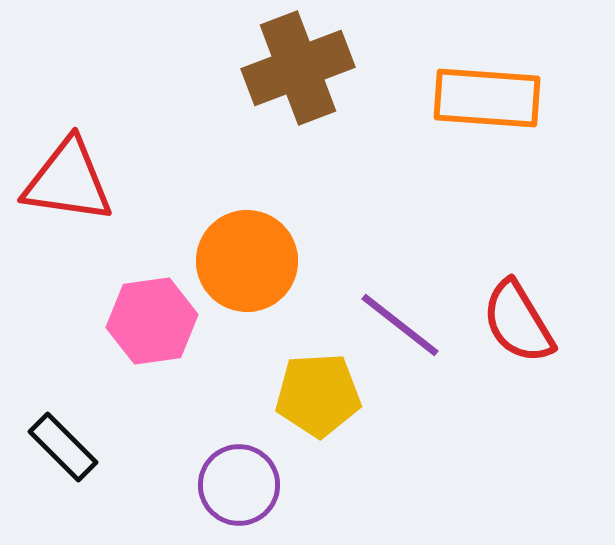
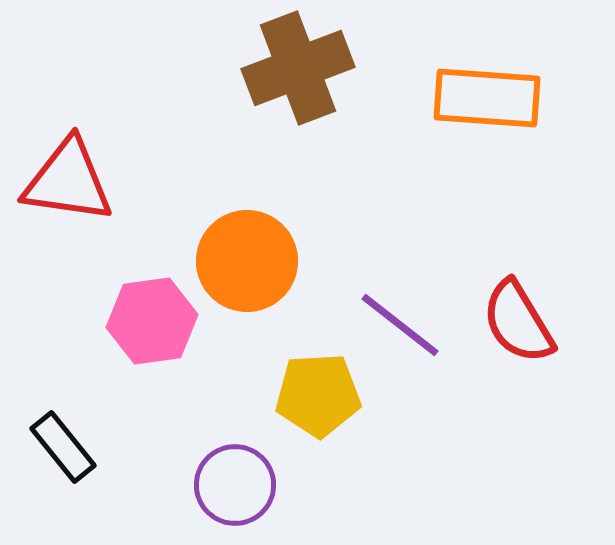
black rectangle: rotated 6 degrees clockwise
purple circle: moved 4 px left
